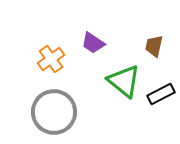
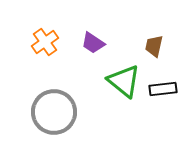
orange cross: moved 6 px left, 17 px up
black rectangle: moved 2 px right, 5 px up; rotated 20 degrees clockwise
